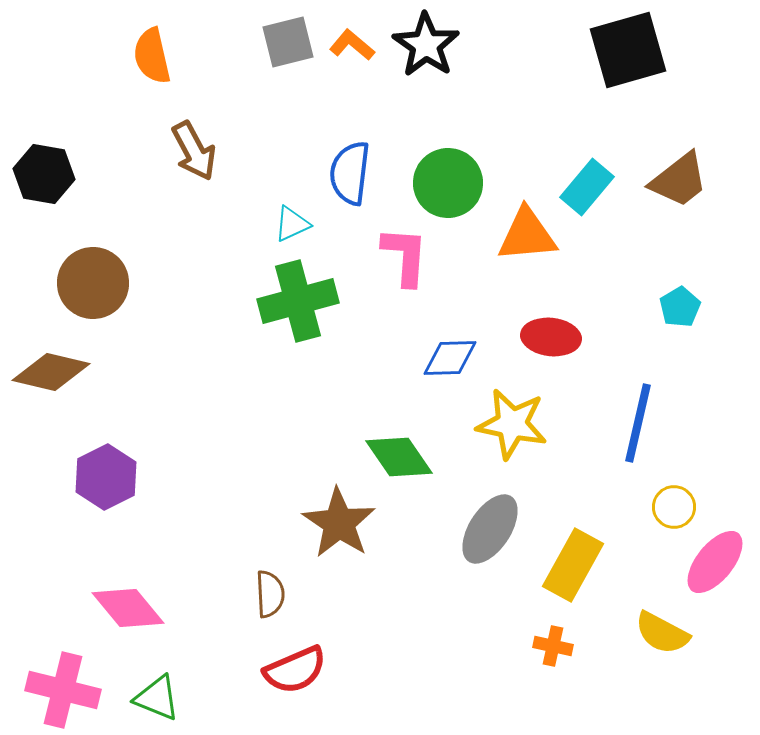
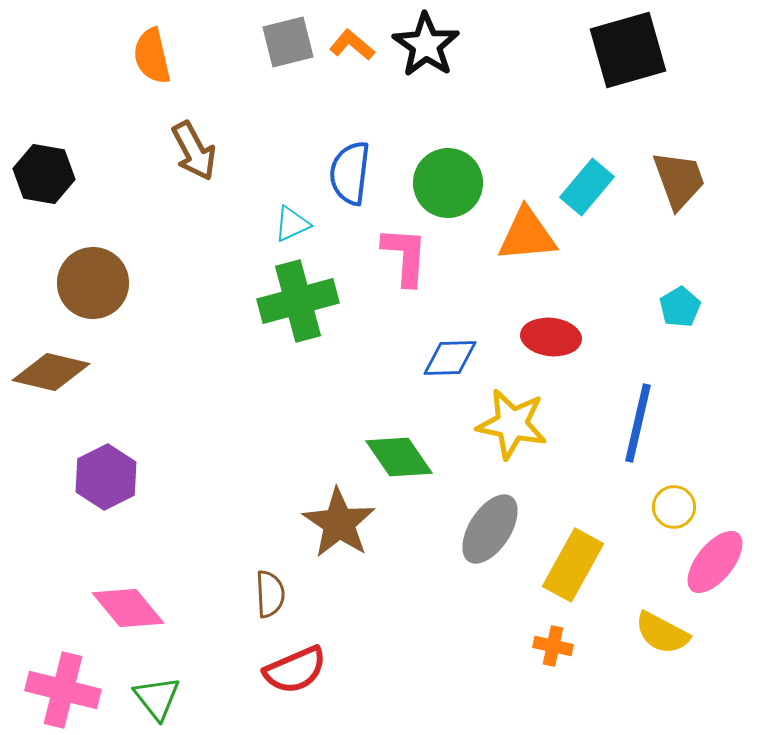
brown trapezoid: rotated 72 degrees counterclockwise
green triangle: rotated 30 degrees clockwise
